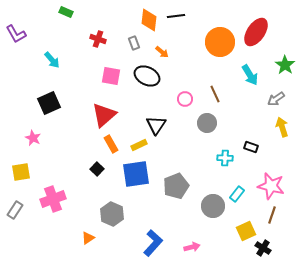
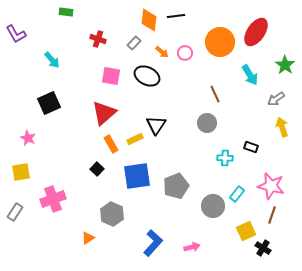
green rectangle at (66, 12): rotated 16 degrees counterclockwise
gray rectangle at (134, 43): rotated 64 degrees clockwise
pink circle at (185, 99): moved 46 px up
red triangle at (104, 115): moved 2 px up
pink star at (33, 138): moved 5 px left
yellow rectangle at (139, 145): moved 4 px left, 6 px up
blue square at (136, 174): moved 1 px right, 2 px down
gray rectangle at (15, 210): moved 2 px down
